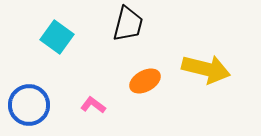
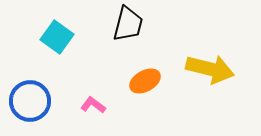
yellow arrow: moved 4 px right
blue circle: moved 1 px right, 4 px up
